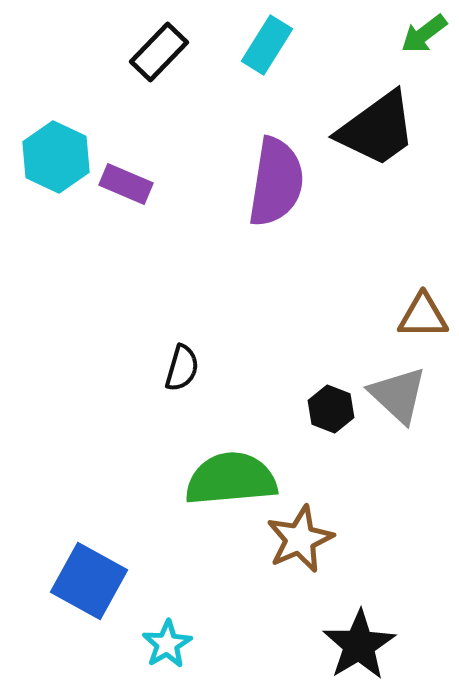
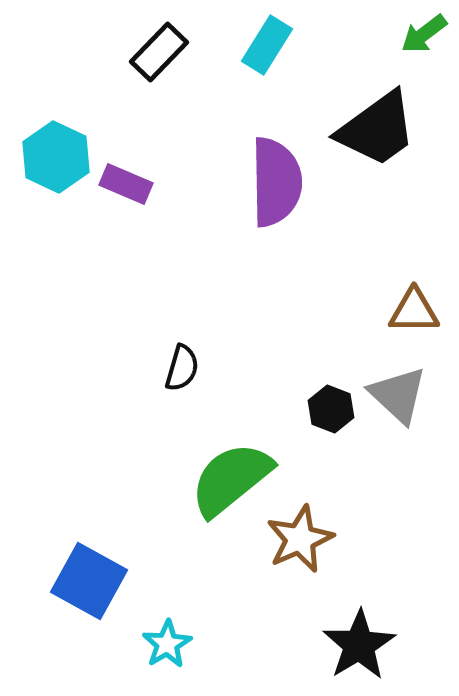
purple semicircle: rotated 10 degrees counterclockwise
brown triangle: moved 9 px left, 5 px up
green semicircle: rotated 34 degrees counterclockwise
